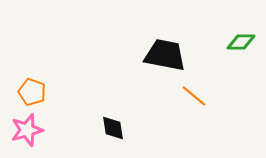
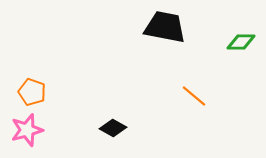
black trapezoid: moved 28 px up
black diamond: rotated 52 degrees counterclockwise
